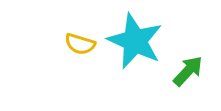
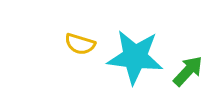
cyan star: moved 16 px down; rotated 18 degrees counterclockwise
